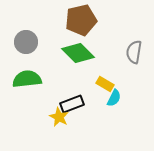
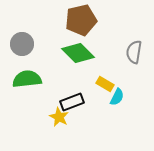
gray circle: moved 4 px left, 2 px down
cyan semicircle: moved 3 px right, 1 px up
black rectangle: moved 2 px up
